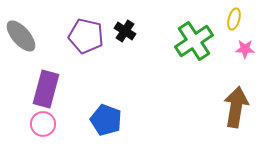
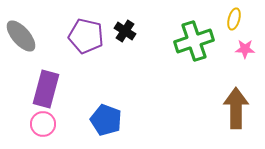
green cross: rotated 15 degrees clockwise
brown arrow: moved 1 px down; rotated 9 degrees counterclockwise
